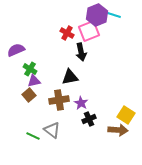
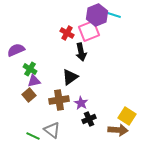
black triangle: rotated 24 degrees counterclockwise
yellow square: moved 1 px right, 1 px down
